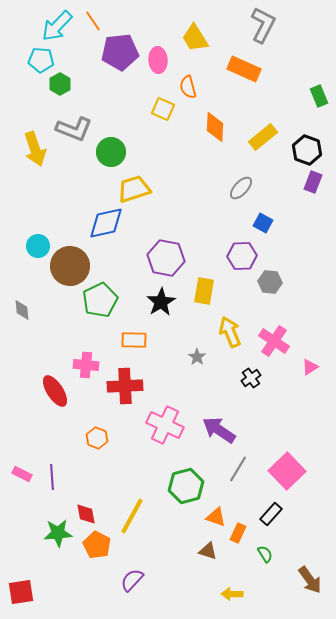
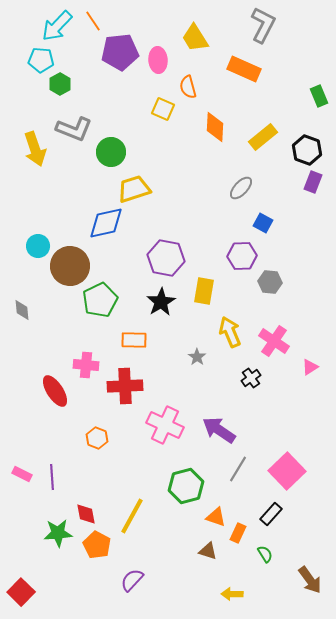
red square at (21, 592): rotated 36 degrees counterclockwise
